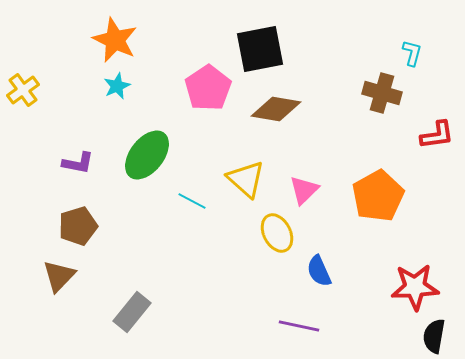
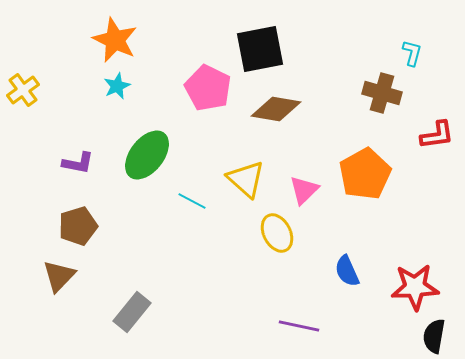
pink pentagon: rotated 12 degrees counterclockwise
orange pentagon: moved 13 px left, 22 px up
blue semicircle: moved 28 px right
